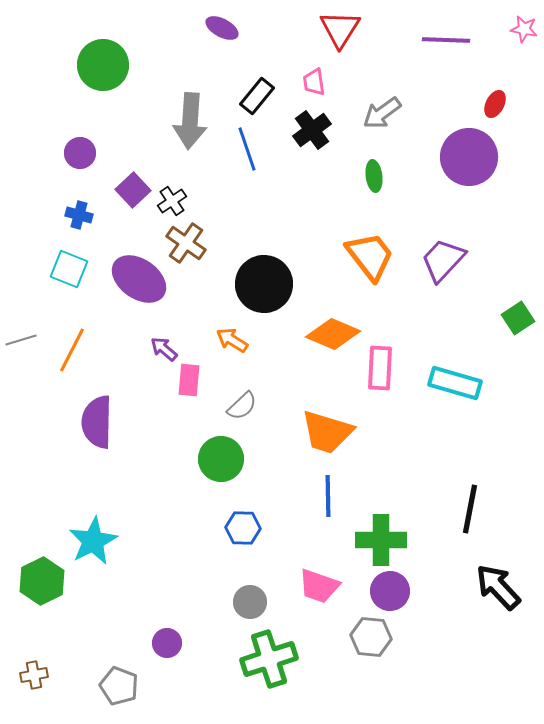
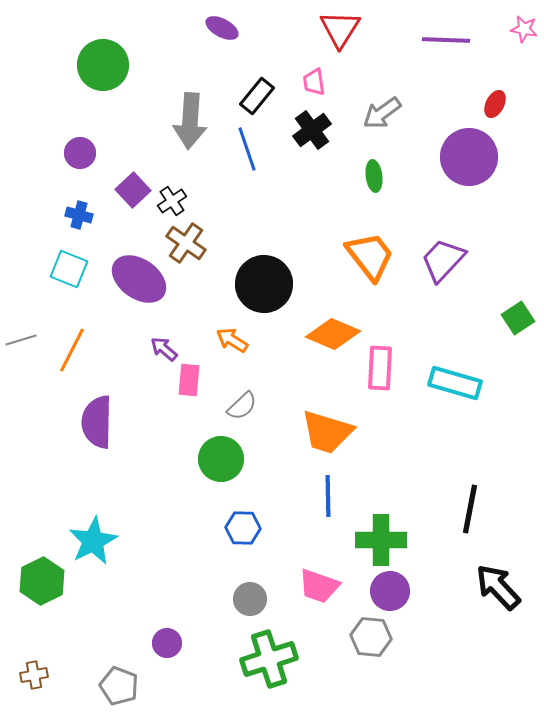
gray circle at (250, 602): moved 3 px up
